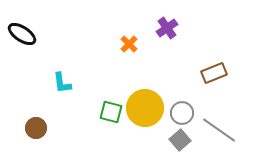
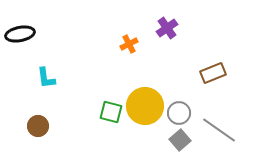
black ellipse: moved 2 px left; rotated 44 degrees counterclockwise
orange cross: rotated 18 degrees clockwise
brown rectangle: moved 1 px left
cyan L-shape: moved 16 px left, 5 px up
yellow circle: moved 2 px up
gray circle: moved 3 px left
brown circle: moved 2 px right, 2 px up
